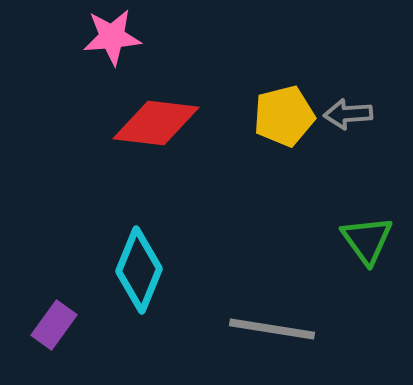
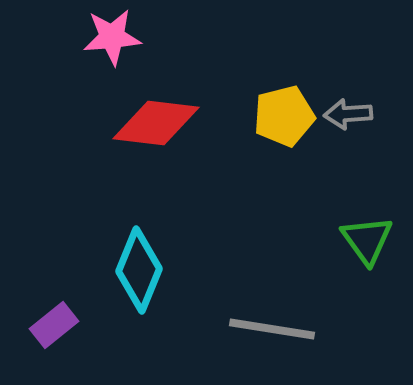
purple rectangle: rotated 15 degrees clockwise
